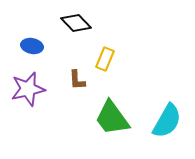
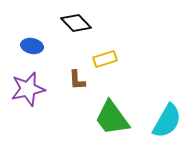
yellow rectangle: rotated 50 degrees clockwise
